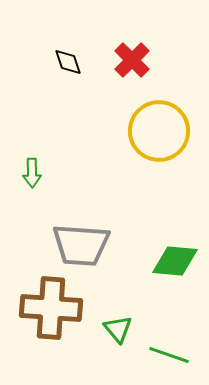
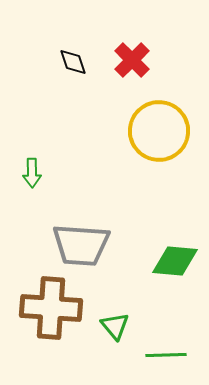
black diamond: moved 5 px right
green triangle: moved 3 px left, 3 px up
green line: moved 3 px left; rotated 21 degrees counterclockwise
